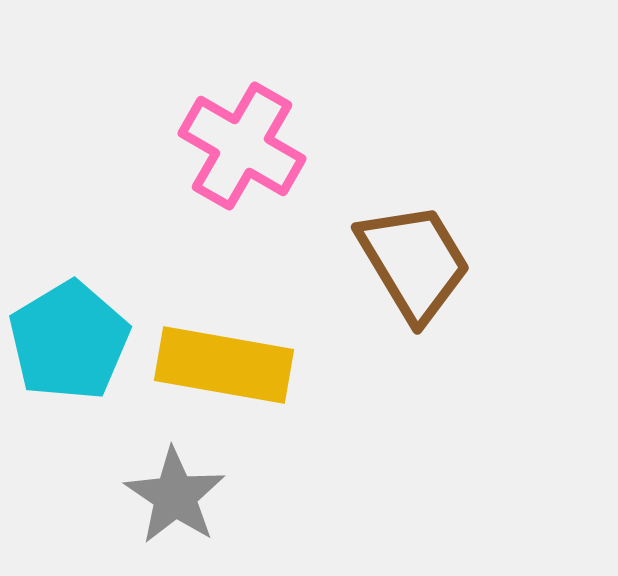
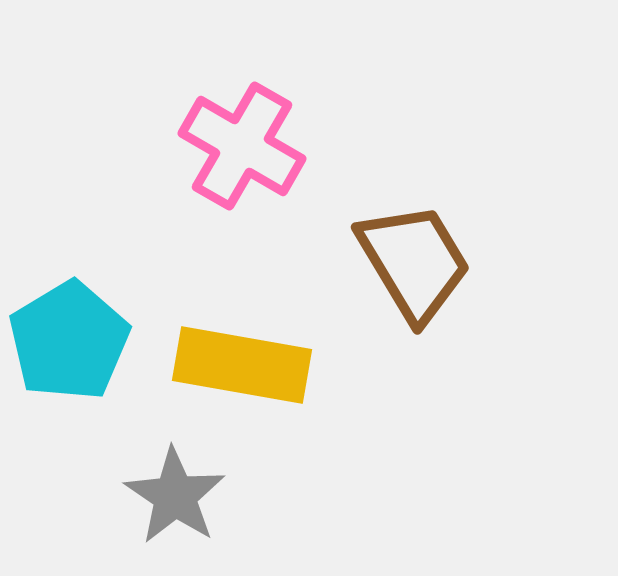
yellow rectangle: moved 18 px right
